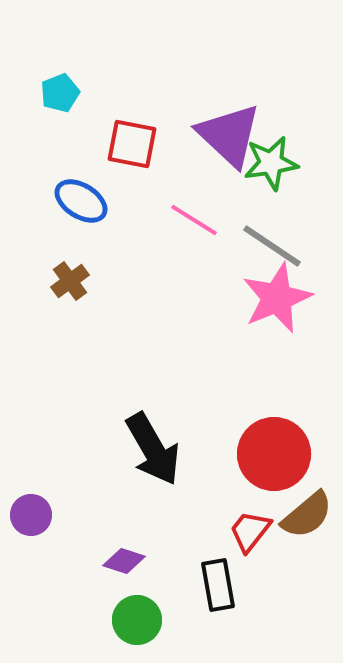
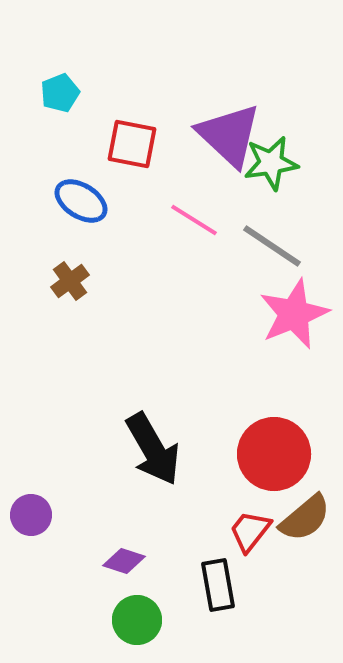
pink star: moved 17 px right, 16 px down
brown semicircle: moved 2 px left, 3 px down
